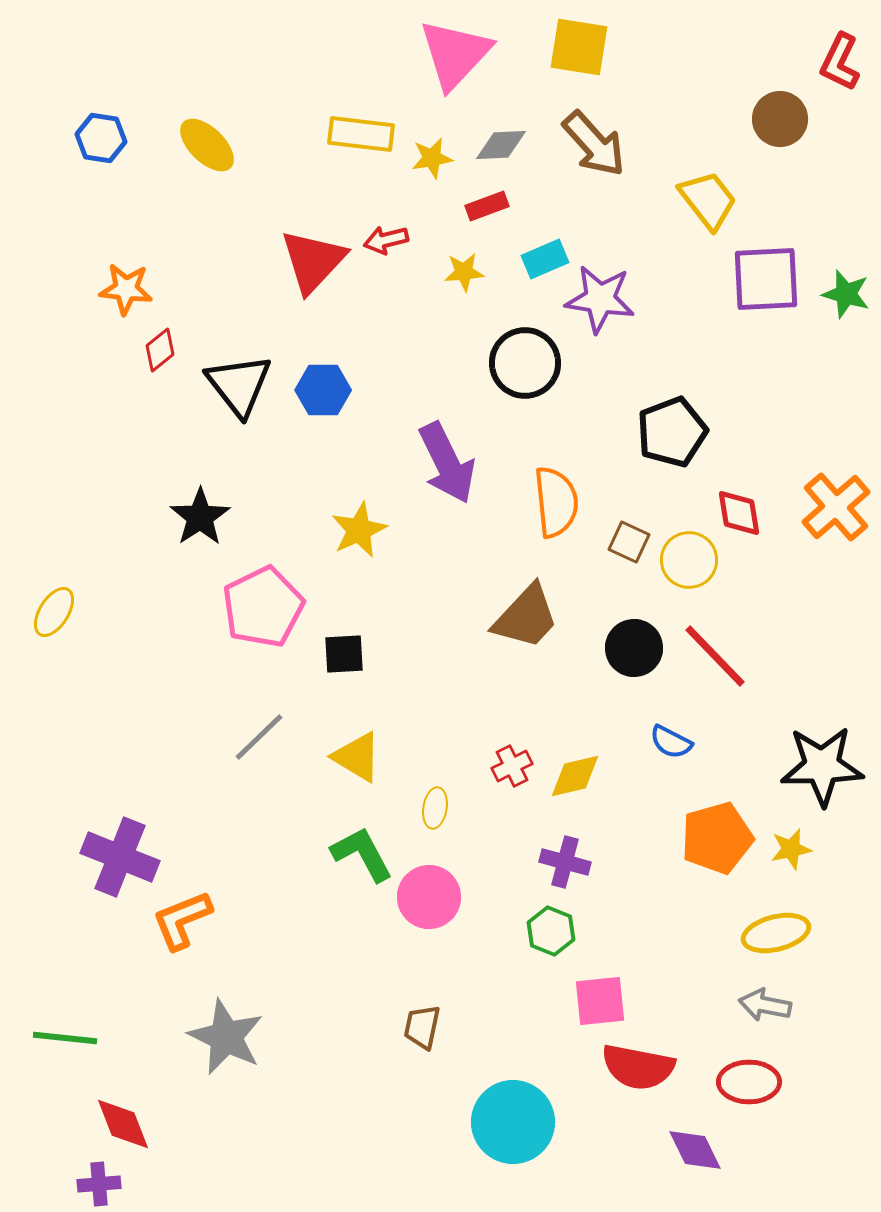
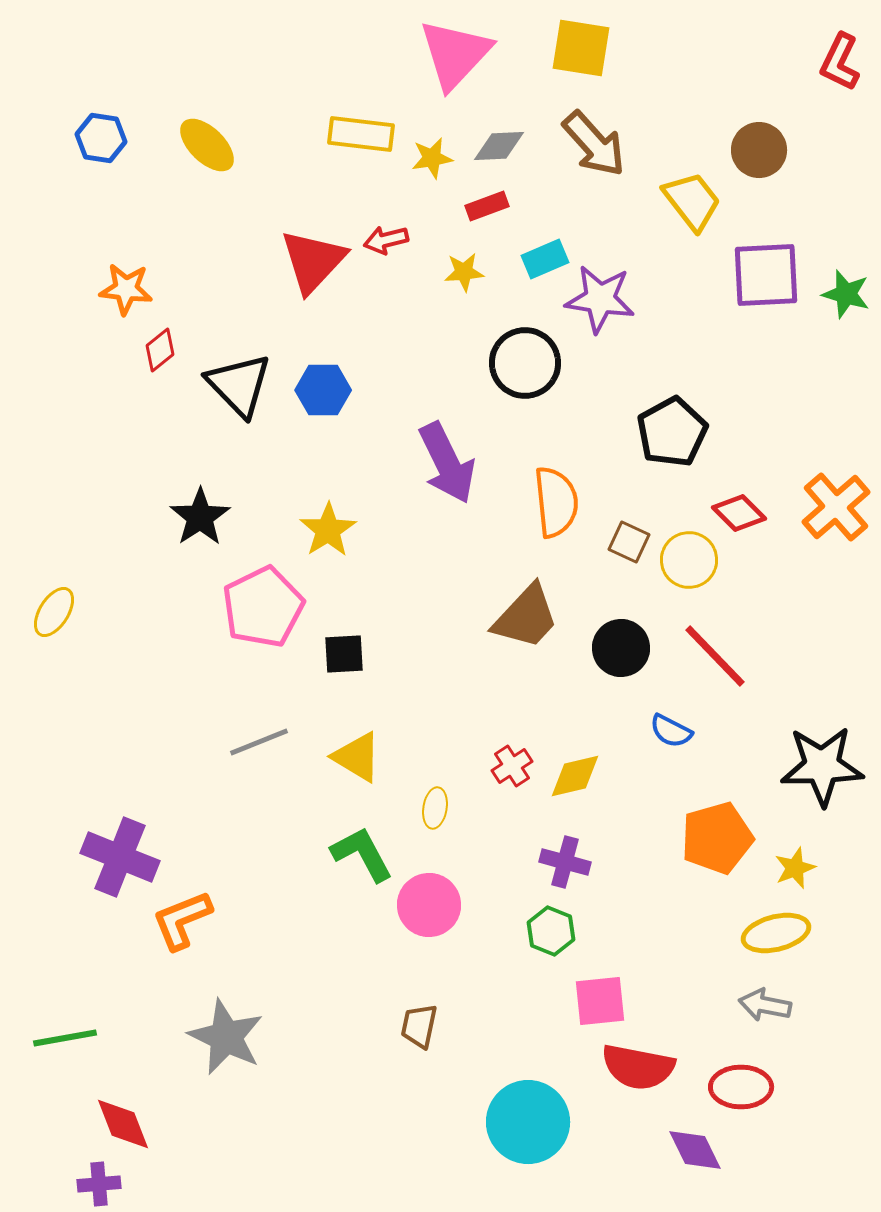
yellow square at (579, 47): moved 2 px right, 1 px down
brown circle at (780, 119): moved 21 px left, 31 px down
gray diamond at (501, 145): moved 2 px left, 1 px down
yellow trapezoid at (708, 200): moved 16 px left, 1 px down
purple square at (766, 279): moved 4 px up
black triangle at (239, 385): rotated 6 degrees counterclockwise
black pentagon at (672, 432): rotated 8 degrees counterclockwise
red diamond at (739, 513): rotated 36 degrees counterclockwise
yellow star at (359, 530): moved 31 px left; rotated 8 degrees counterclockwise
black circle at (634, 648): moved 13 px left
gray line at (259, 737): moved 5 px down; rotated 22 degrees clockwise
blue semicircle at (671, 742): moved 11 px up
red cross at (512, 766): rotated 6 degrees counterclockwise
yellow star at (791, 849): moved 4 px right, 19 px down; rotated 9 degrees counterclockwise
pink circle at (429, 897): moved 8 px down
brown trapezoid at (422, 1027): moved 3 px left, 1 px up
green line at (65, 1038): rotated 16 degrees counterclockwise
red ellipse at (749, 1082): moved 8 px left, 5 px down
cyan circle at (513, 1122): moved 15 px right
